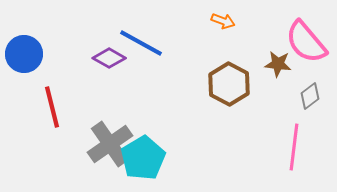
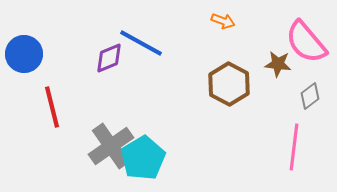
purple diamond: rotated 52 degrees counterclockwise
gray cross: moved 1 px right, 2 px down
